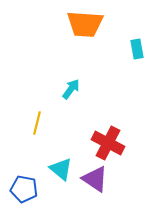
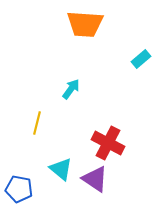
cyan rectangle: moved 4 px right, 10 px down; rotated 60 degrees clockwise
blue pentagon: moved 5 px left
